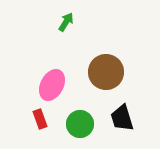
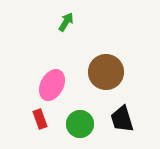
black trapezoid: moved 1 px down
